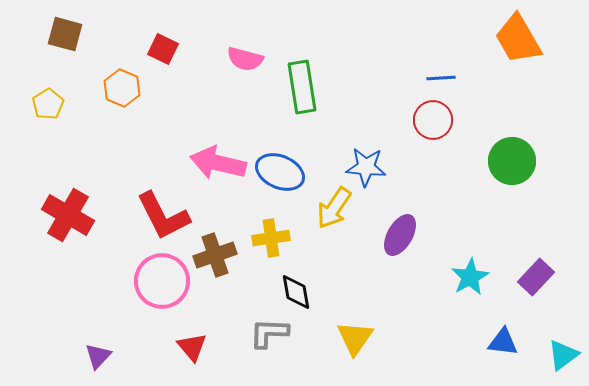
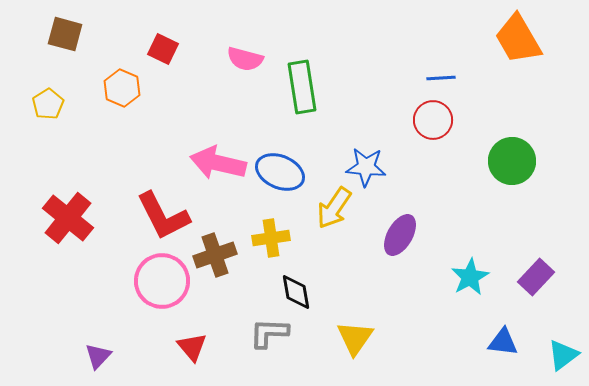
red cross: moved 3 px down; rotated 9 degrees clockwise
